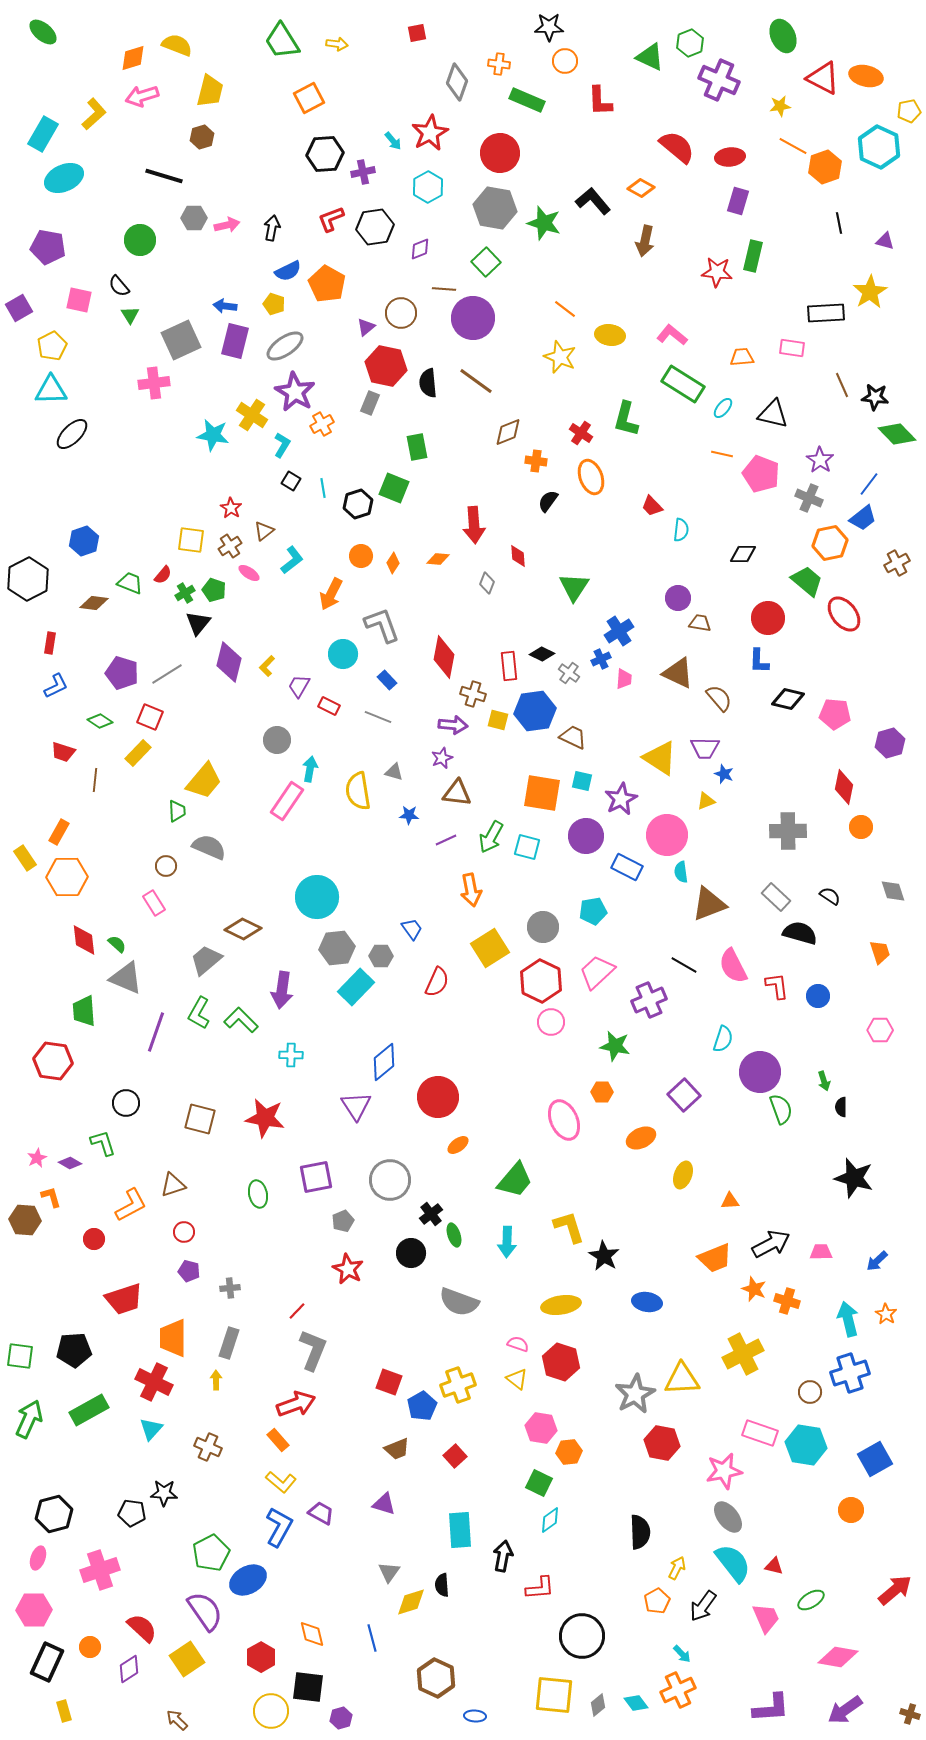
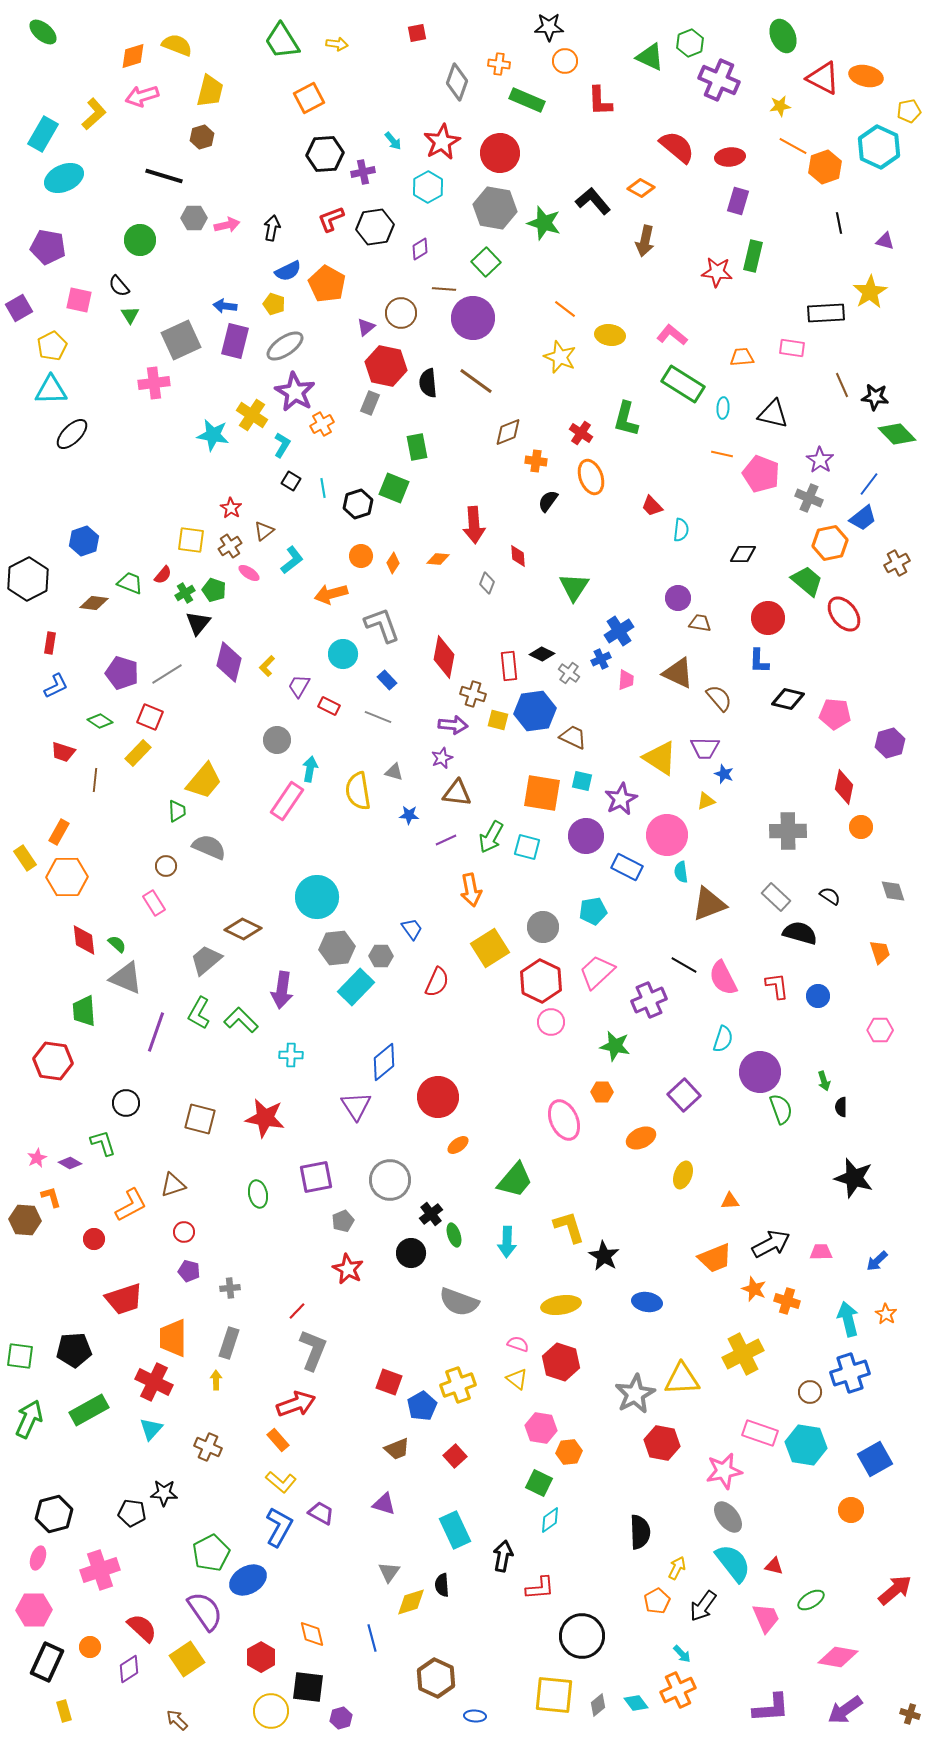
orange diamond at (133, 58): moved 2 px up
red star at (430, 133): moved 12 px right, 9 px down
purple diamond at (420, 249): rotated 10 degrees counterclockwise
cyan ellipse at (723, 408): rotated 35 degrees counterclockwise
orange arrow at (331, 594): rotated 48 degrees clockwise
pink trapezoid at (624, 679): moved 2 px right, 1 px down
pink semicircle at (733, 966): moved 10 px left, 12 px down
cyan rectangle at (460, 1530): moved 5 px left; rotated 21 degrees counterclockwise
